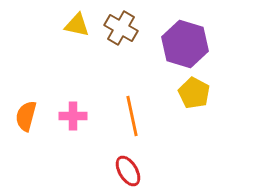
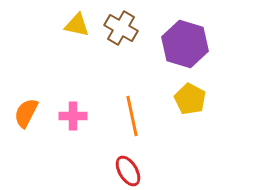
yellow pentagon: moved 4 px left, 6 px down
orange semicircle: moved 3 px up; rotated 12 degrees clockwise
